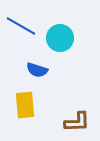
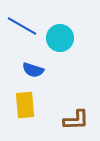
blue line: moved 1 px right
blue semicircle: moved 4 px left
brown L-shape: moved 1 px left, 2 px up
